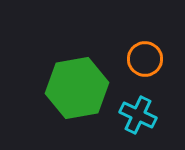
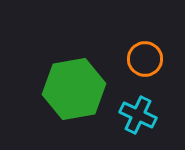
green hexagon: moved 3 px left, 1 px down
